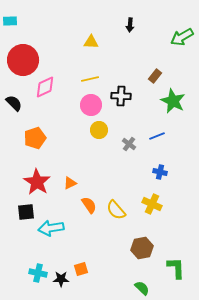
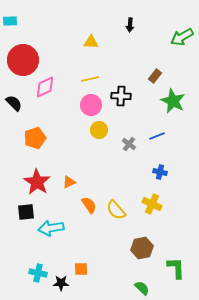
orange triangle: moved 1 px left, 1 px up
orange square: rotated 16 degrees clockwise
black star: moved 4 px down
